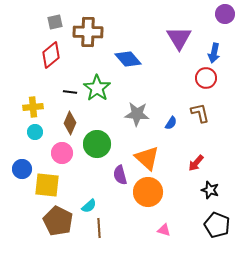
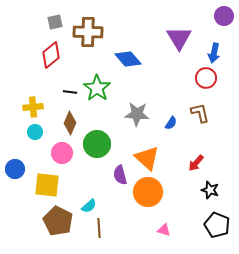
purple circle: moved 1 px left, 2 px down
blue circle: moved 7 px left
